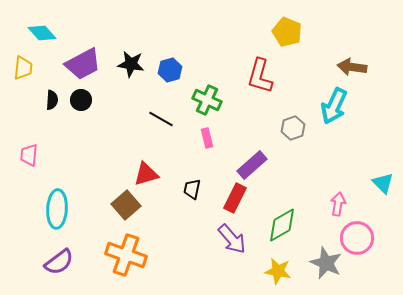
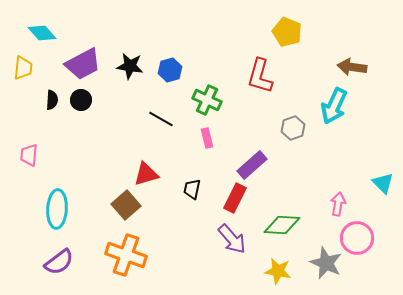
black star: moved 1 px left, 2 px down
green diamond: rotated 33 degrees clockwise
